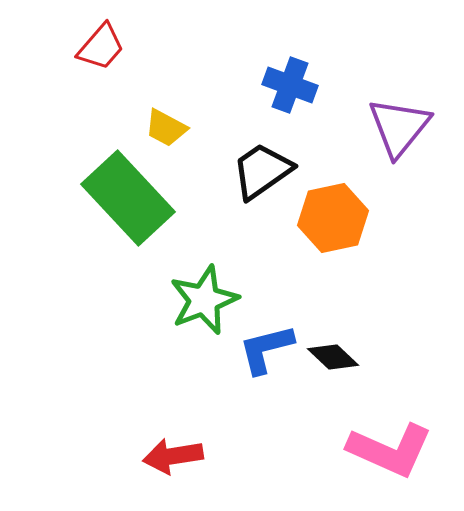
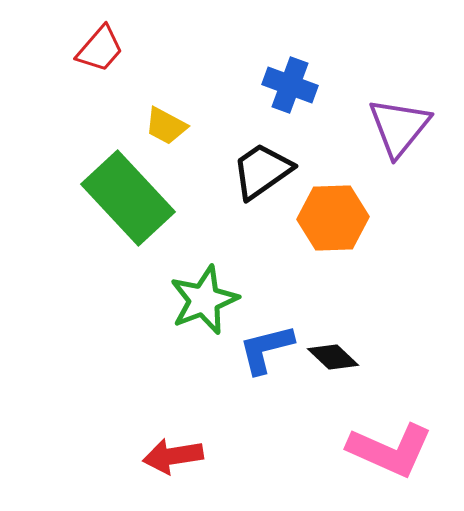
red trapezoid: moved 1 px left, 2 px down
yellow trapezoid: moved 2 px up
orange hexagon: rotated 10 degrees clockwise
